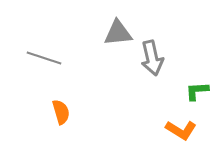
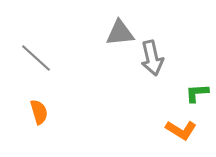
gray triangle: moved 2 px right
gray line: moved 8 px left; rotated 24 degrees clockwise
green L-shape: moved 2 px down
orange semicircle: moved 22 px left
